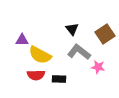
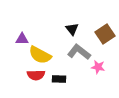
purple triangle: moved 1 px up
